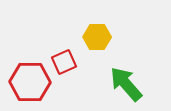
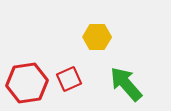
red square: moved 5 px right, 17 px down
red hexagon: moved 3 px left, 1 px down; rotated 9 degrees counterclockwise
